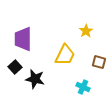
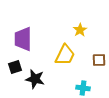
yellow star: moved 6 px left, 1 px up
brown square: moved 2 px up; rotated 16 degrees counterclockwise
black square: rotated 24 degrees clockwise
cyan cross: moved 1 px down; rotated 16 degrees counterclockwise
